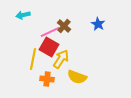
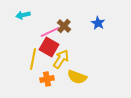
blue star: moved 1 px up
orange cross: rotated 16 degrees counterclockwise
